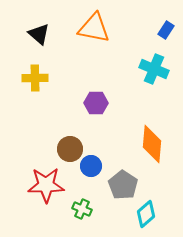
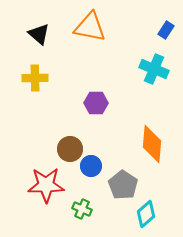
orange triangle: moved 4 px left, 1 px up
